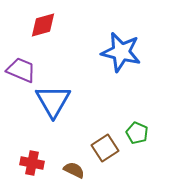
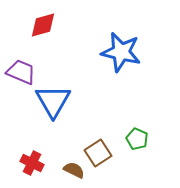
purple trapezoid: moved 2 px down
green pentagon: moved 6 px down
brown square: moved 7 px left, 5 px down
red cross: rotated 15 degrees clockwise
